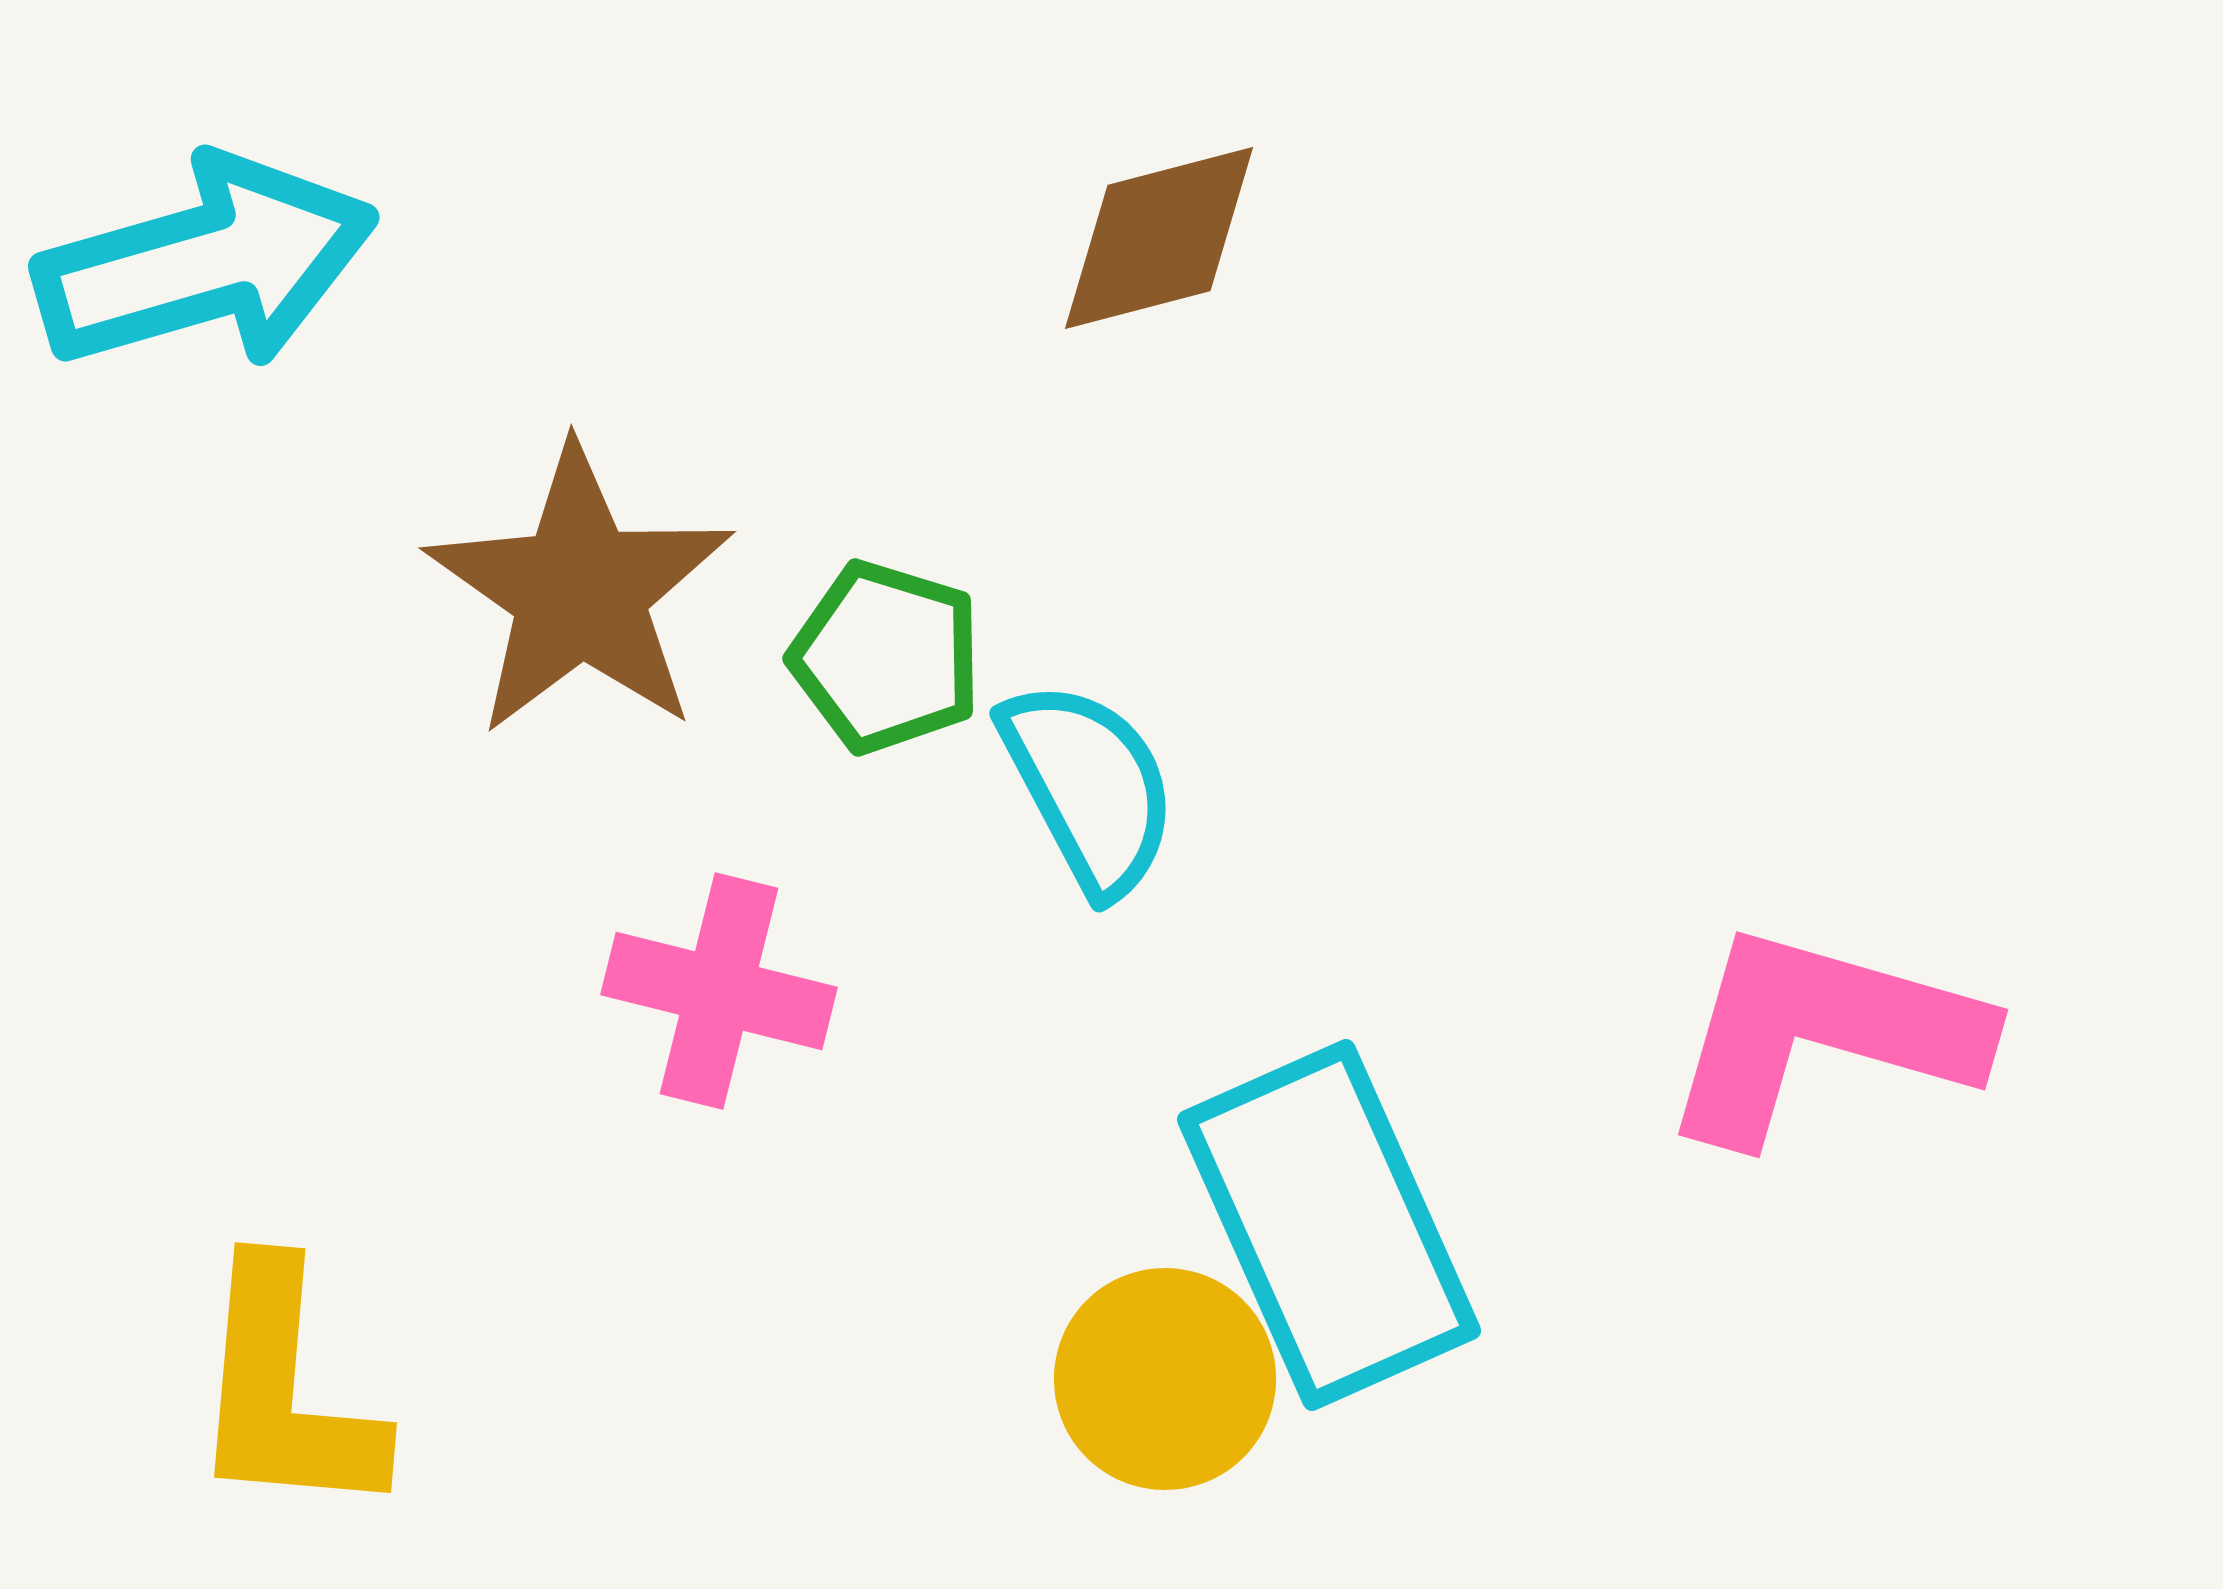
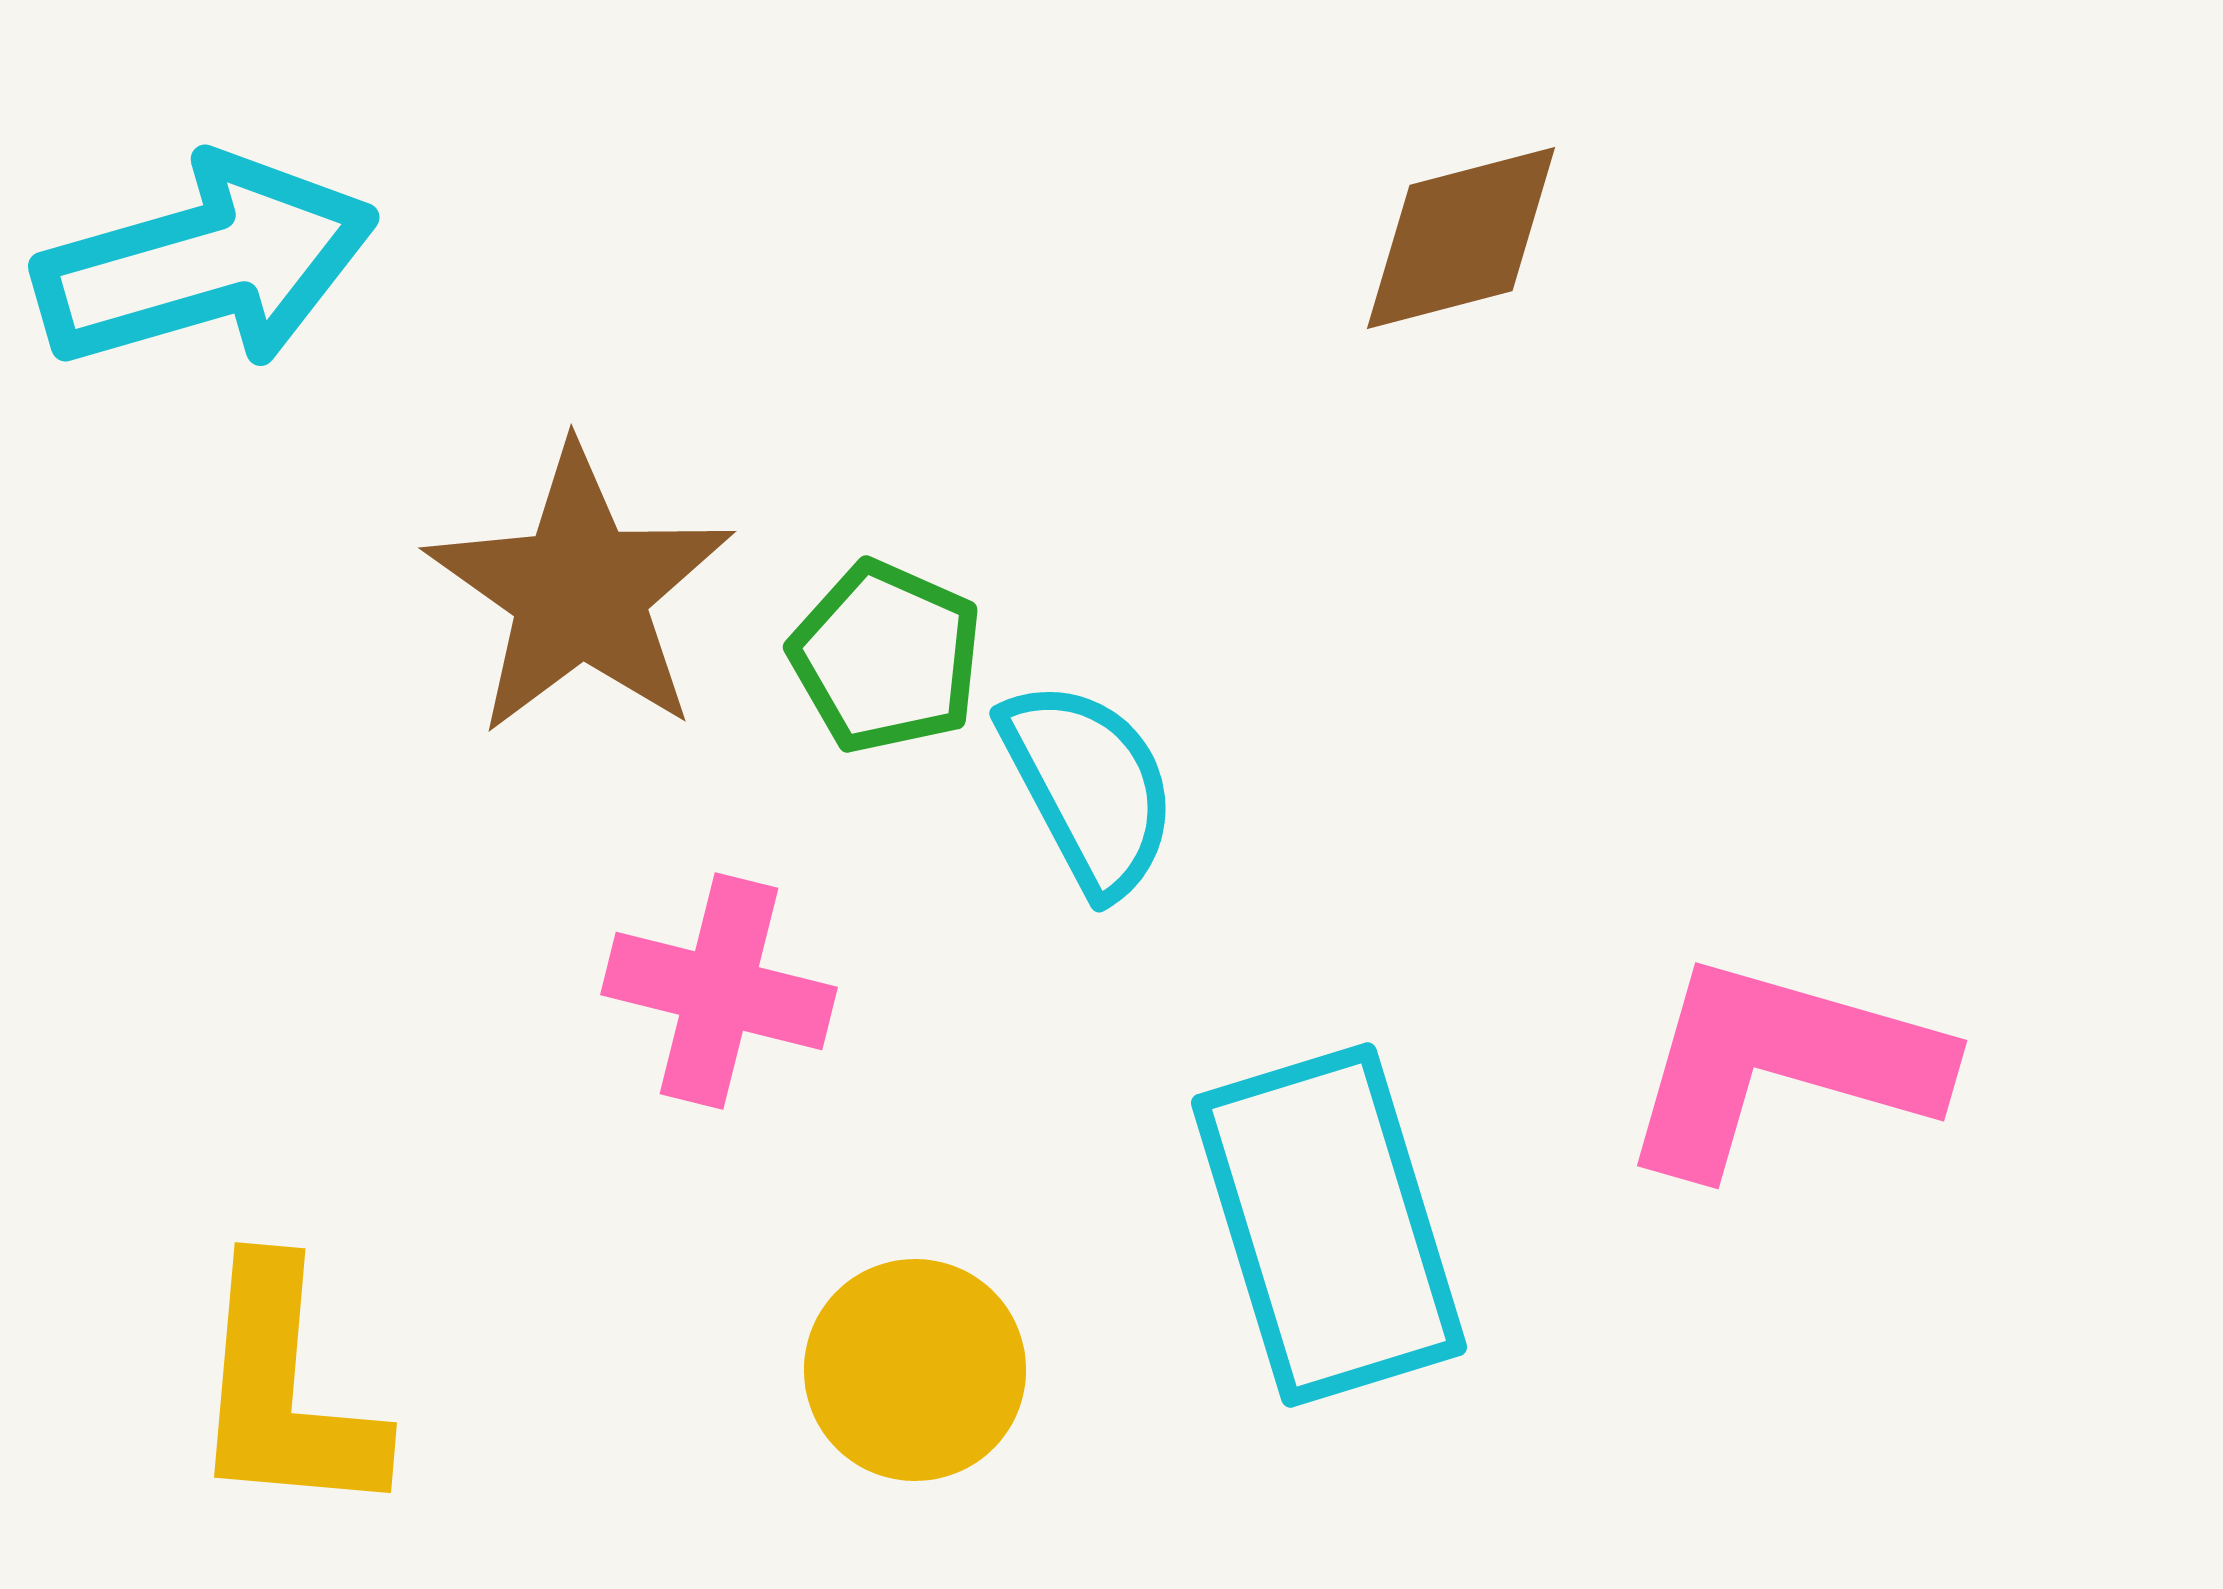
brown diamond: moved 302 px right
green pentagon: rotated 7 degrees clockwise
pink L-shape: moved 41 px left, 31 px down
cyan rectangle: rotated 7 degrees clockwise
yellow circle: moved 250 px left, 9 px up
